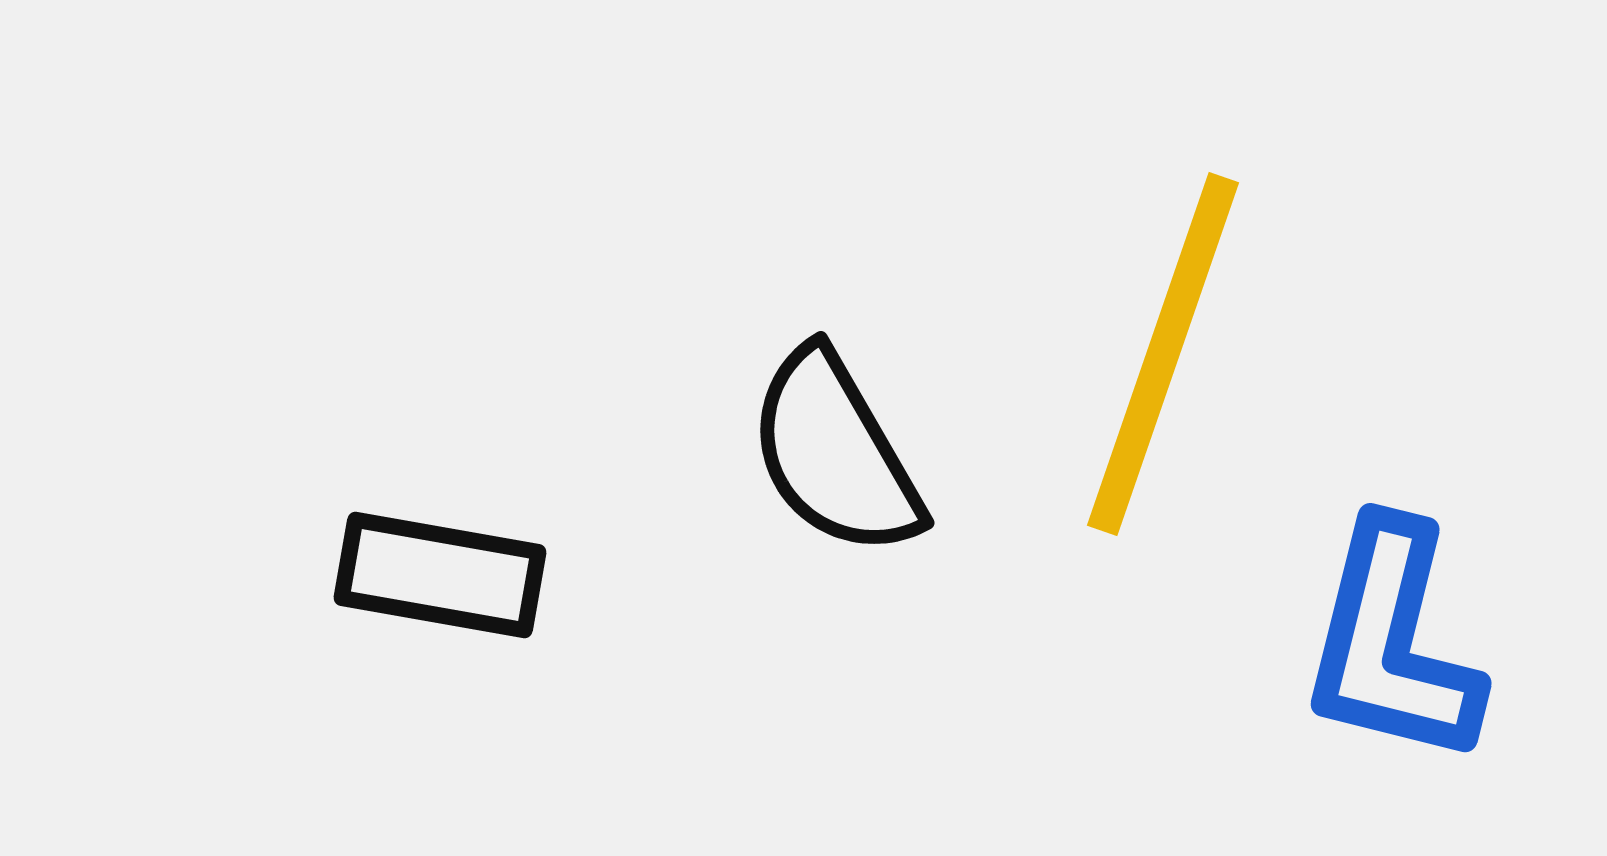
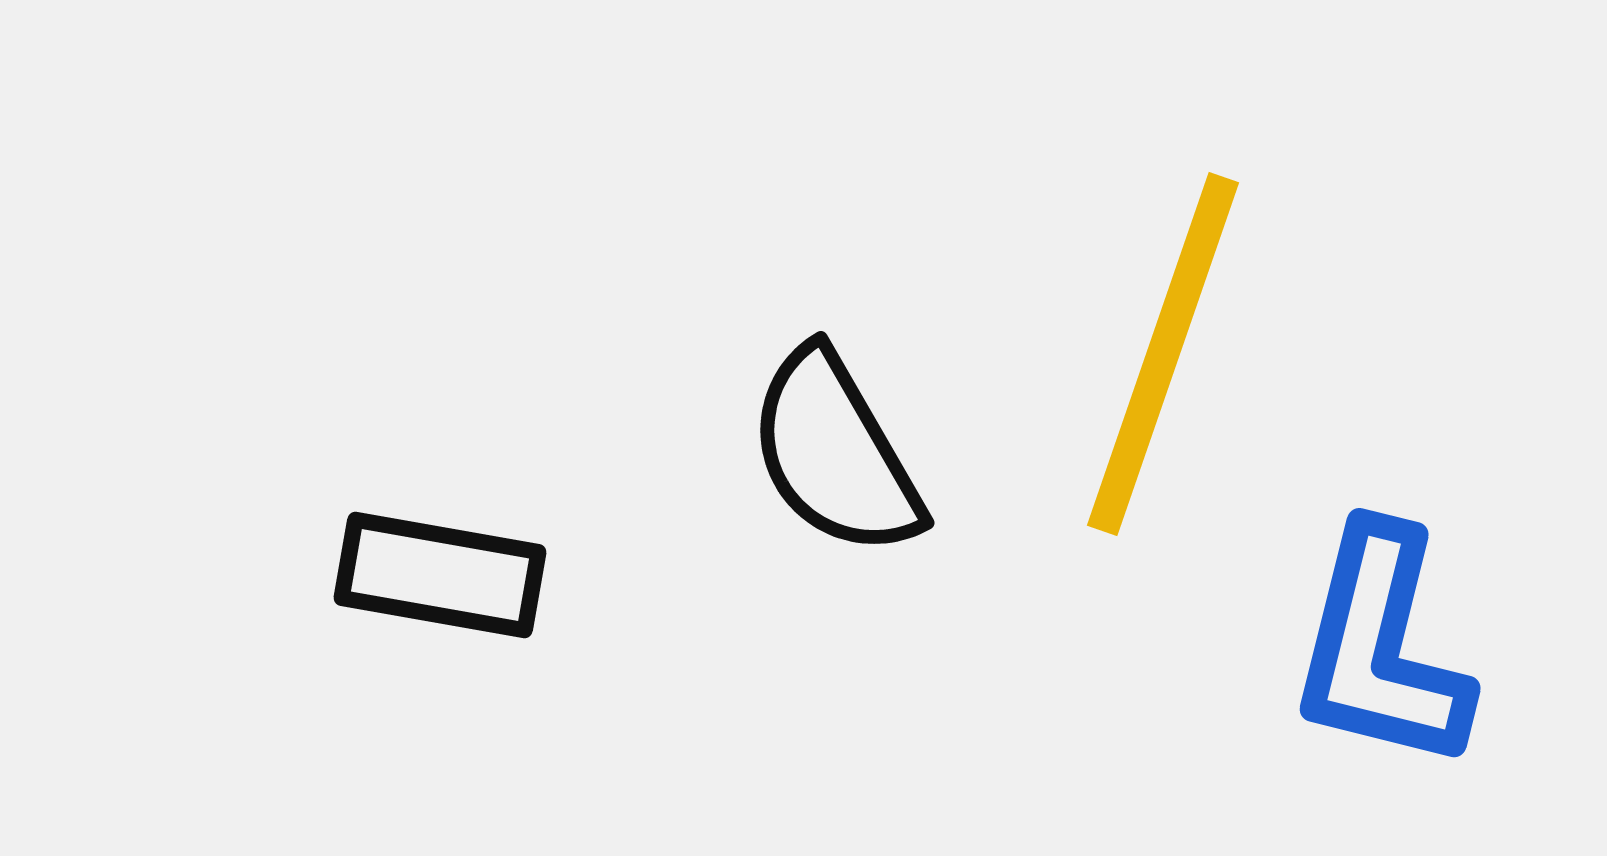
blue L-shape: moved 11 px left, 5 px down
